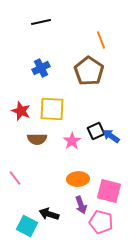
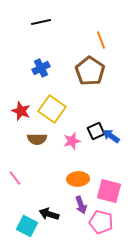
brown pentagon: moved 1 px right
yellow square: rotated 32 degrees clockwise
pink star: rotated 18 degrees clockwise
